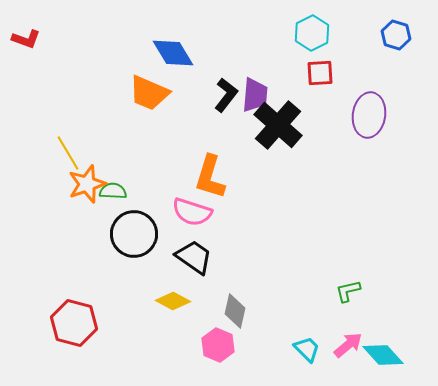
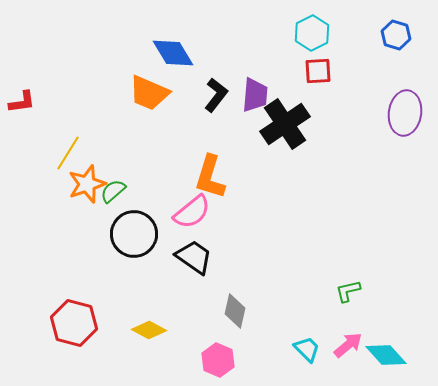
red L-shape: moved 4 px left, 63 px down; rotated 28 degrees counterclockwise
red square: moved 2 px left, 2 px up
black L-shape: moved 10 px left
purple ellipse: moved 36 px right, 2 px up
black cross: moved 7 px right, 1 px up; rotated 15 degrees clockwise
yellow line: rotated 63 degrees clockwise
green semicircle: rotated 44 degrees counterclockwise
pink semicircle: rotated 57 degrees counterclockwise
yellow diamond: moved 24 px left, 29 px down
pink hexagon: moved 15 px down
cyan diamond: moved 3 px right
